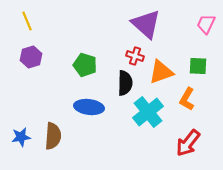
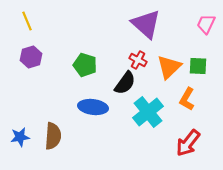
red cross: moved 3 px right, 4 px down; rotated 12 degrees clockwise
orange triangle: moved 8 px right, 5 px up; rotated 24 degrees counterclockwise
black semicircle: rotated 35 degrees clockwise
blue ellipse: moved 4 px right
blue star: moved 1 px left
